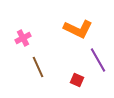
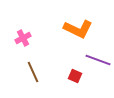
purple line: rotated 40 degrees counterclockwise
brown line: moved 5 px left, 5 px down
red square: moved 2 px left, 4 px up
